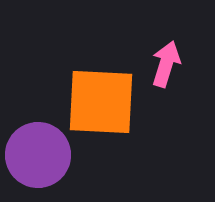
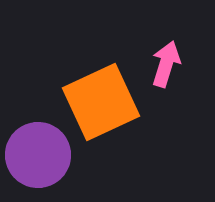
orange square: rotated 28 degrees counterclockwise
